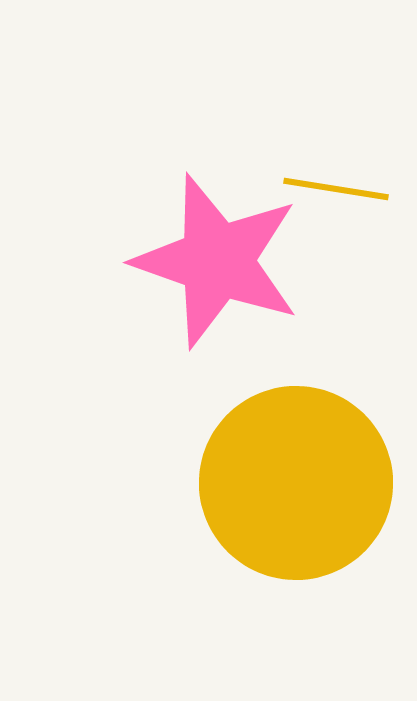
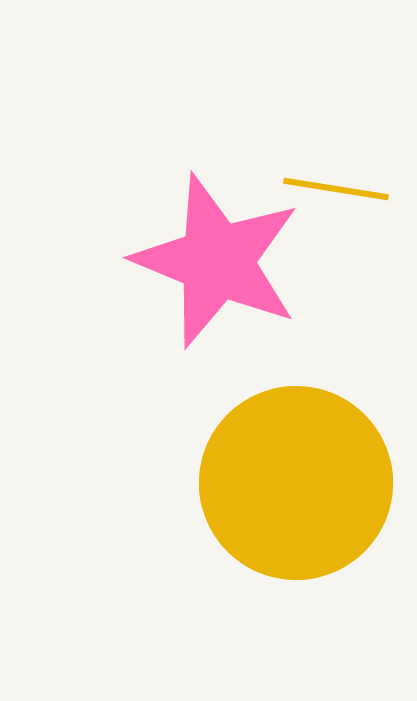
pink star: rotated 3 degrees clockwise
